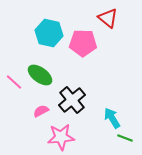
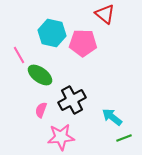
red triangle: moved 3 px left, 4 px up
cyan hexagon: moved 3 px right
pink line: moved 5 px right, 27 px up; rotated 18 degrees clockwise
black cross: rotated 12 degrees clockwise
pink semicircle: moved 1 px up; rotated 42 degrees counterclockwise
cyan arrow: moved 1 px up; rotated 20 degrees counterclockwise
green line: moved 1 px left; rotated 42 degrees counterclockwise
